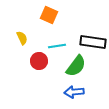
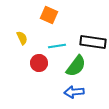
red circle: moved 2 px down
